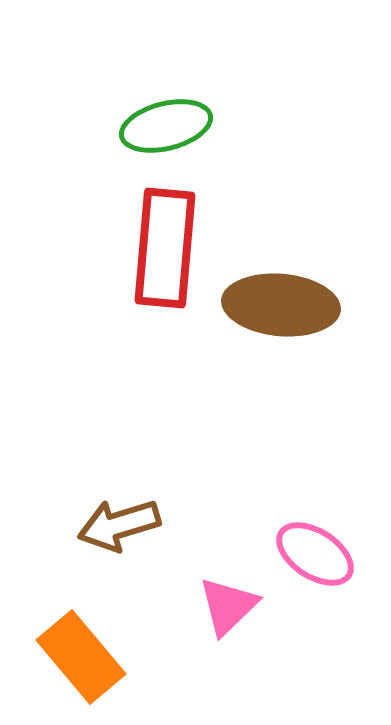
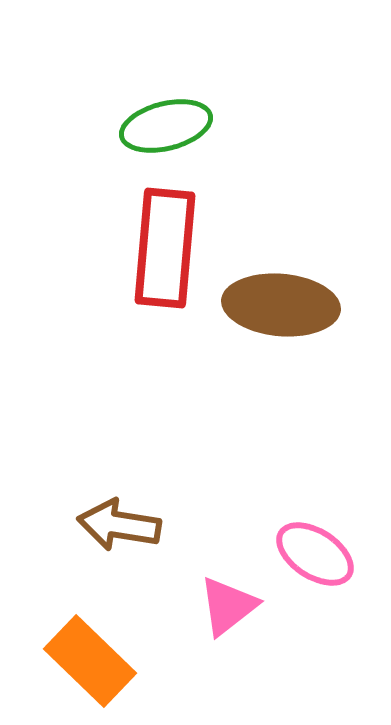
brown arrow: rotated 26 degrees clockwise
pink triangle: rotated 6 degrees clockwise
orange rectangle: moved 9 px right, 4 px down; rotated 6 degrees counterclockwise
